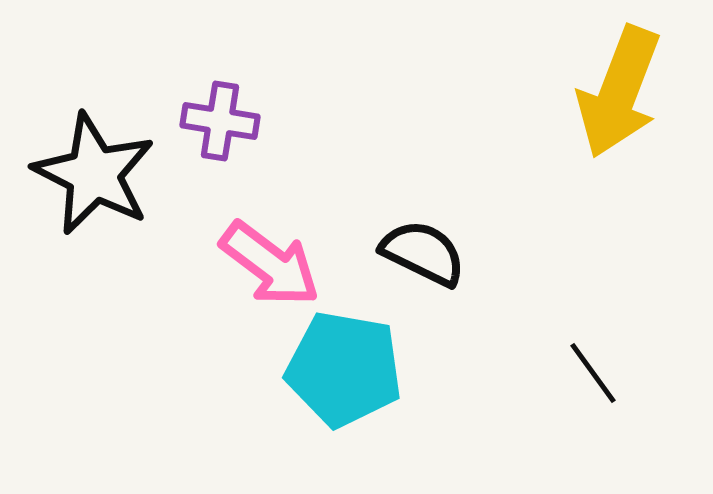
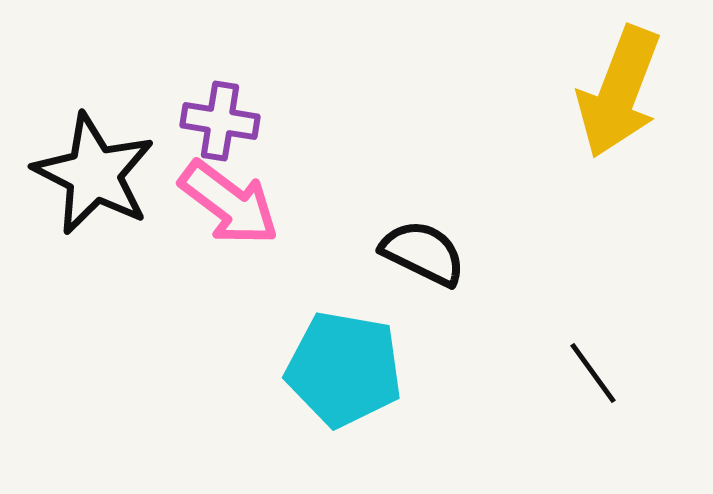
pink arrow: moved 41 px left, 61 px up
